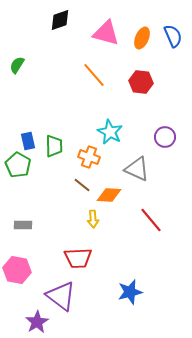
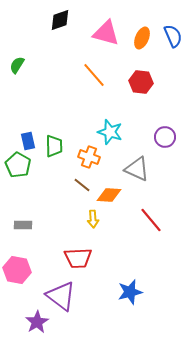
cyan star: rotated 10 degrees counterclockwise
